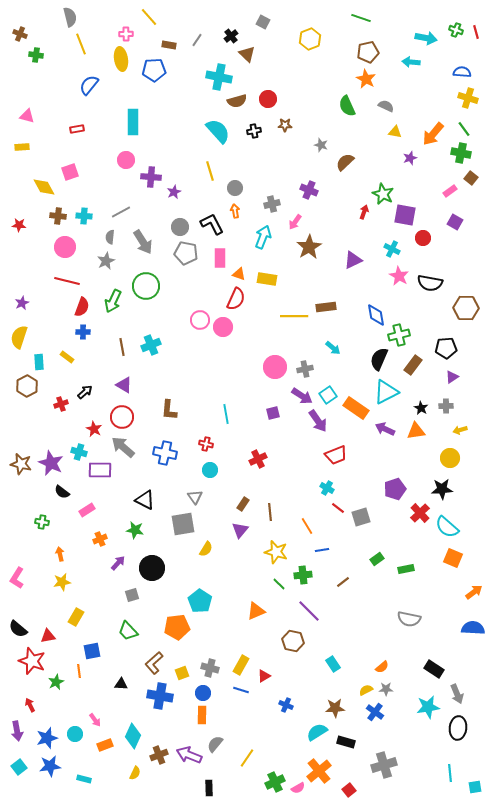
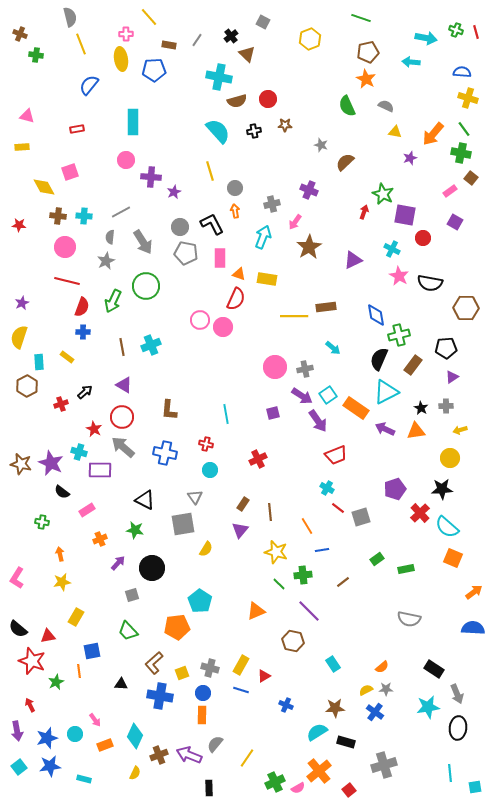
cyan diamond at (133, 736): moved 2 px right
